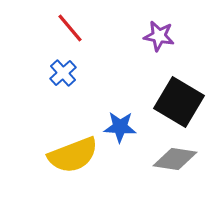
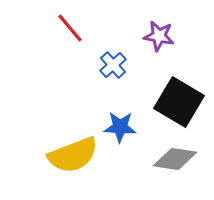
blue cross: moved 50 px right, 8 px up
